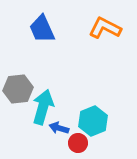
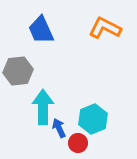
blue trapezoid: moved 1 px left, 1 px down
gray hexagon: moved 18 px up
cyan arrow: rotated 16 degrees counterclockwise
cyan hexagon: moved 2 px up
blue arrow: rotated 48 degrees clockwise
